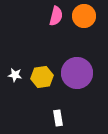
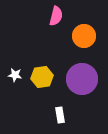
orange circle: moved 20 px down
purple circle: moved 5 px right, 6 px down
white rectangle: moved 2 px right, 3 px up
